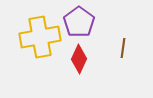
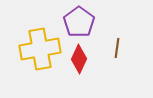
yellow cross: moved 12 px down
brown line: moved 6 px left
